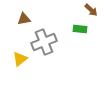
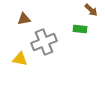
yellow triangle: rotated 49 degrees clockwise
